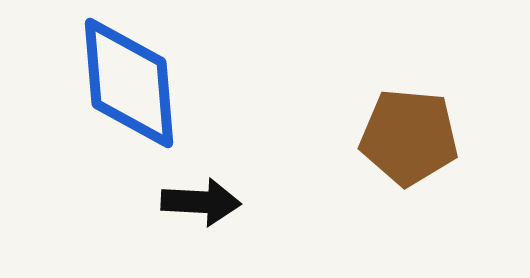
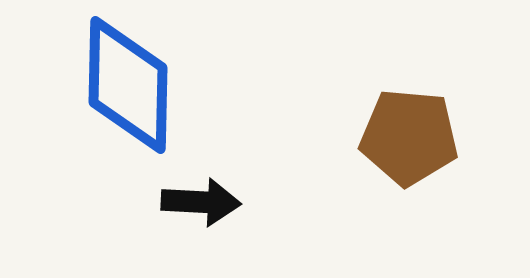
blue diamond: moved 1 px left, 2 px down; rotated 6 degrees clockwise
